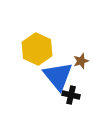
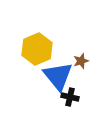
yellow hexagon: rotated 12 degrees clockwise
black cross: moved 1 px left, 2 px down
